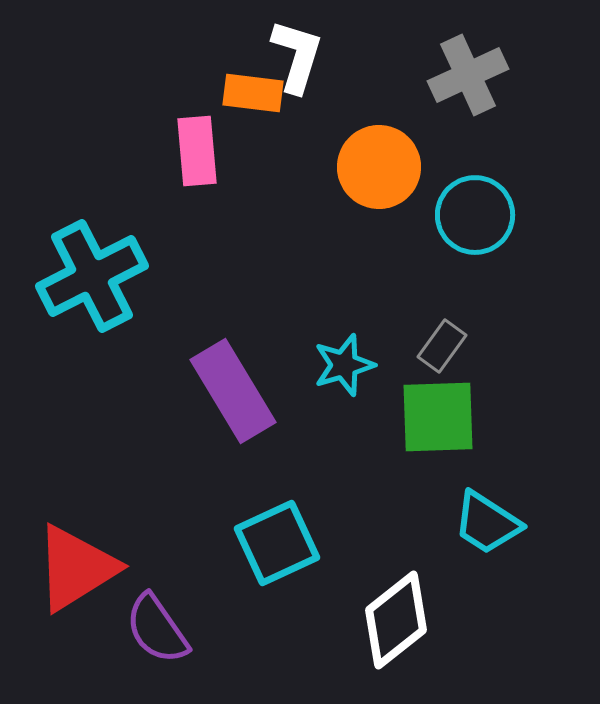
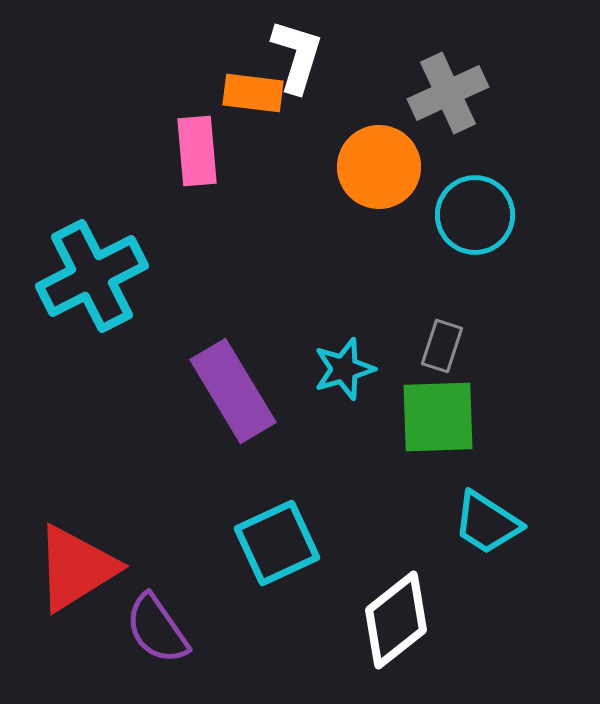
gray cross: moved 20 px left, 18 px down
gray rectangle: rotated 18 degrees counterclockwise
cyan star: moved 4 px down
